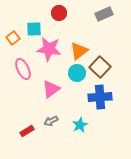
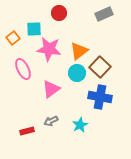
blue cross: rotated 15 degrees clockwise
red rectangle: rotated 16 degrees clockwise
